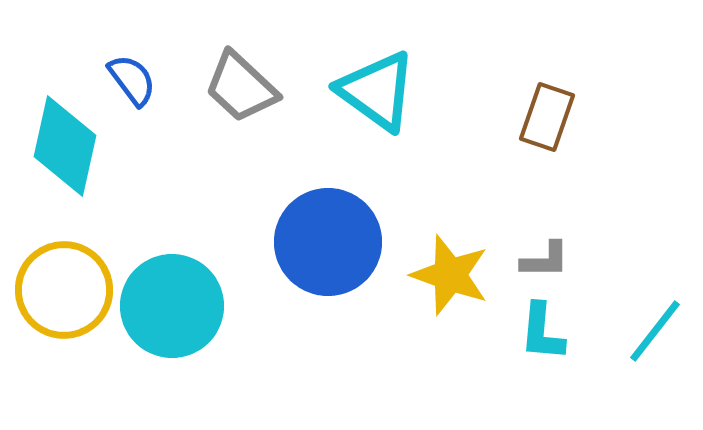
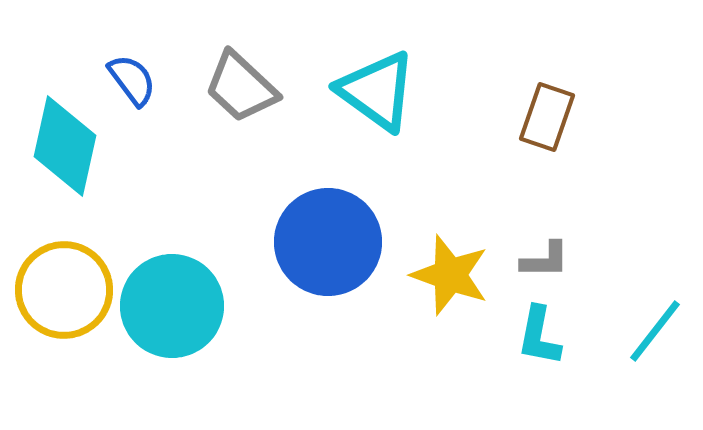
cyan L-shape: moved 3 px left, 4 px down; rotated 6 degrees clockwise
